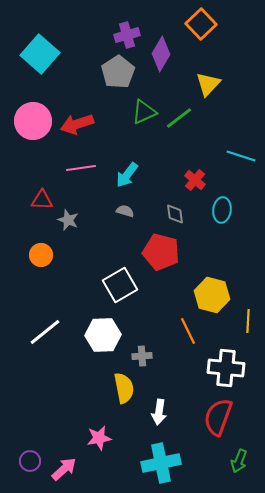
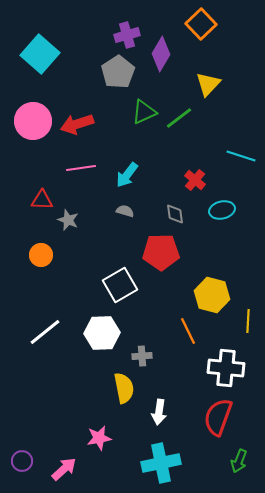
cyan ellipse: rotated 70 degrees clockwise
red pentagon: rotated 15 degrees counterclockwise
white hexagon: moved 1 px left, 2 px up
purple circle: moved 8 px left
